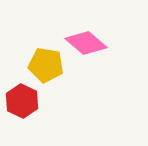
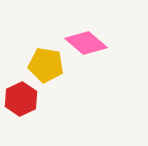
red hexagon: moved 1 px left, 2 px up; rotated 8 degrees clockwise
